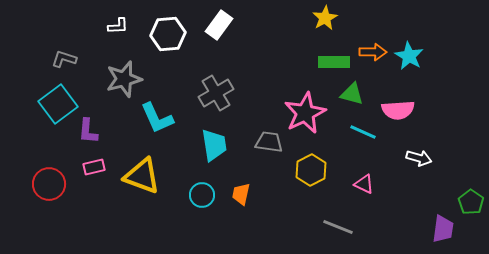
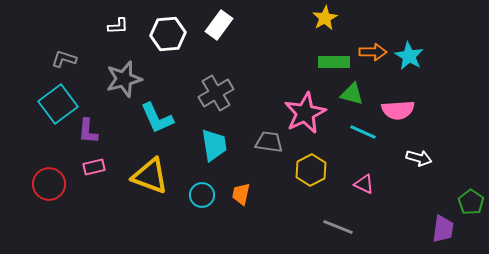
yellow triangle: moved 8 px right
